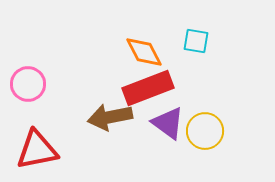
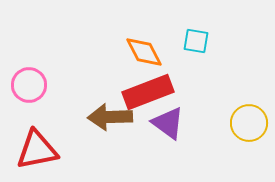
pink circle: moved 1 px right, 1 px down
red rectangle: moved 4 px down
brown arrow: rotated 9 degrees clockwise
yellow circle: moved 44 px right, 8 px up
